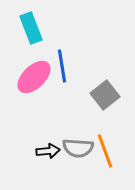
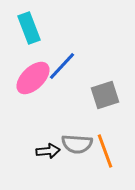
cyan rectangle: moved 2 px left
blue line: rotated 52 degrees clockwise
pink ellipse: moved 1 px left, 1 px down
gray square: rotated 20 degrees clockwise
gray semicircle: moved 1 px left, 4 px up
